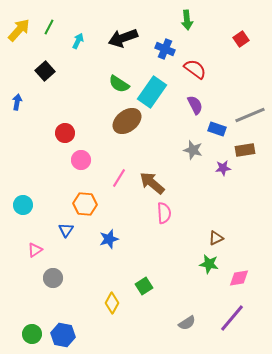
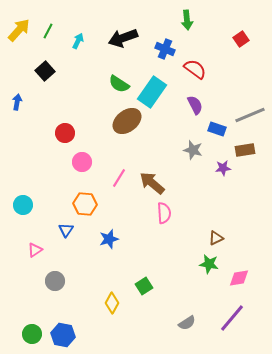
green line: moved 1 px left, 4 px down
pink circle: moved 1 px right, 2 px down
gray circle: moved 2 px right, 3 px down
